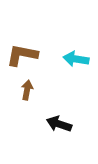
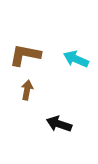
brown L-shape: moved 3 px right
cyan arrow: rotated 15 degrees clockwise
